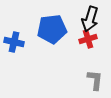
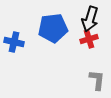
blue pentagon: moved 1 px right, 1 px up
red cross: moved 1 px right
gray L-shape: moved 2 px right
